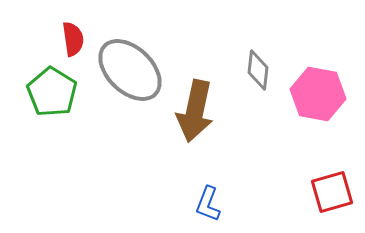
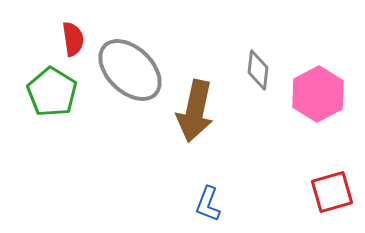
pink hexagon: rotated 22 degrees clockwise
